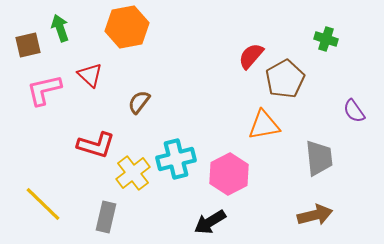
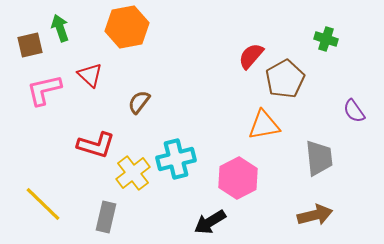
brown square: moved 2 px right
pink hexagon: moved 9 px right, 4 px down
